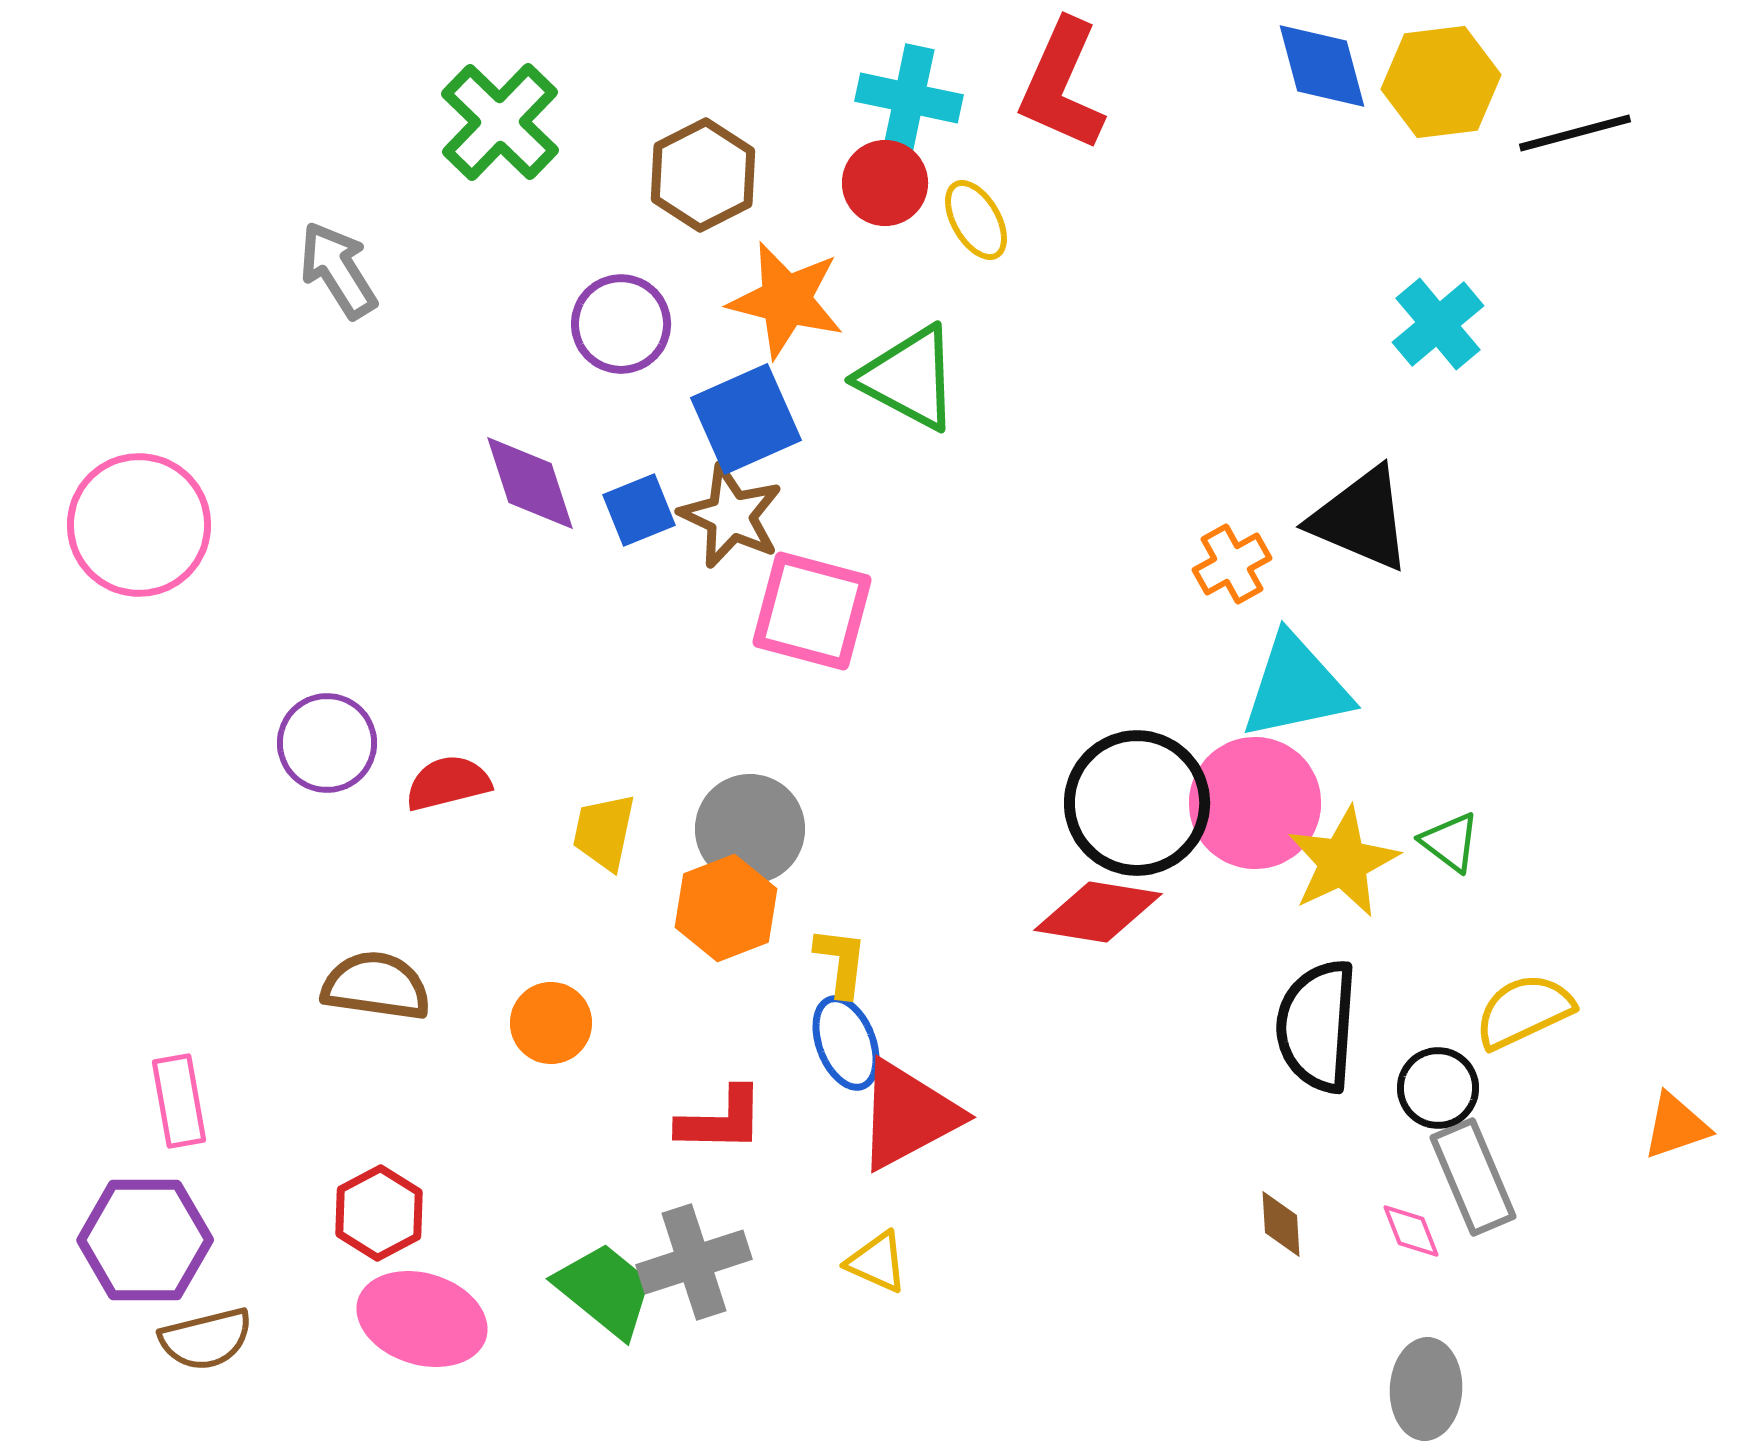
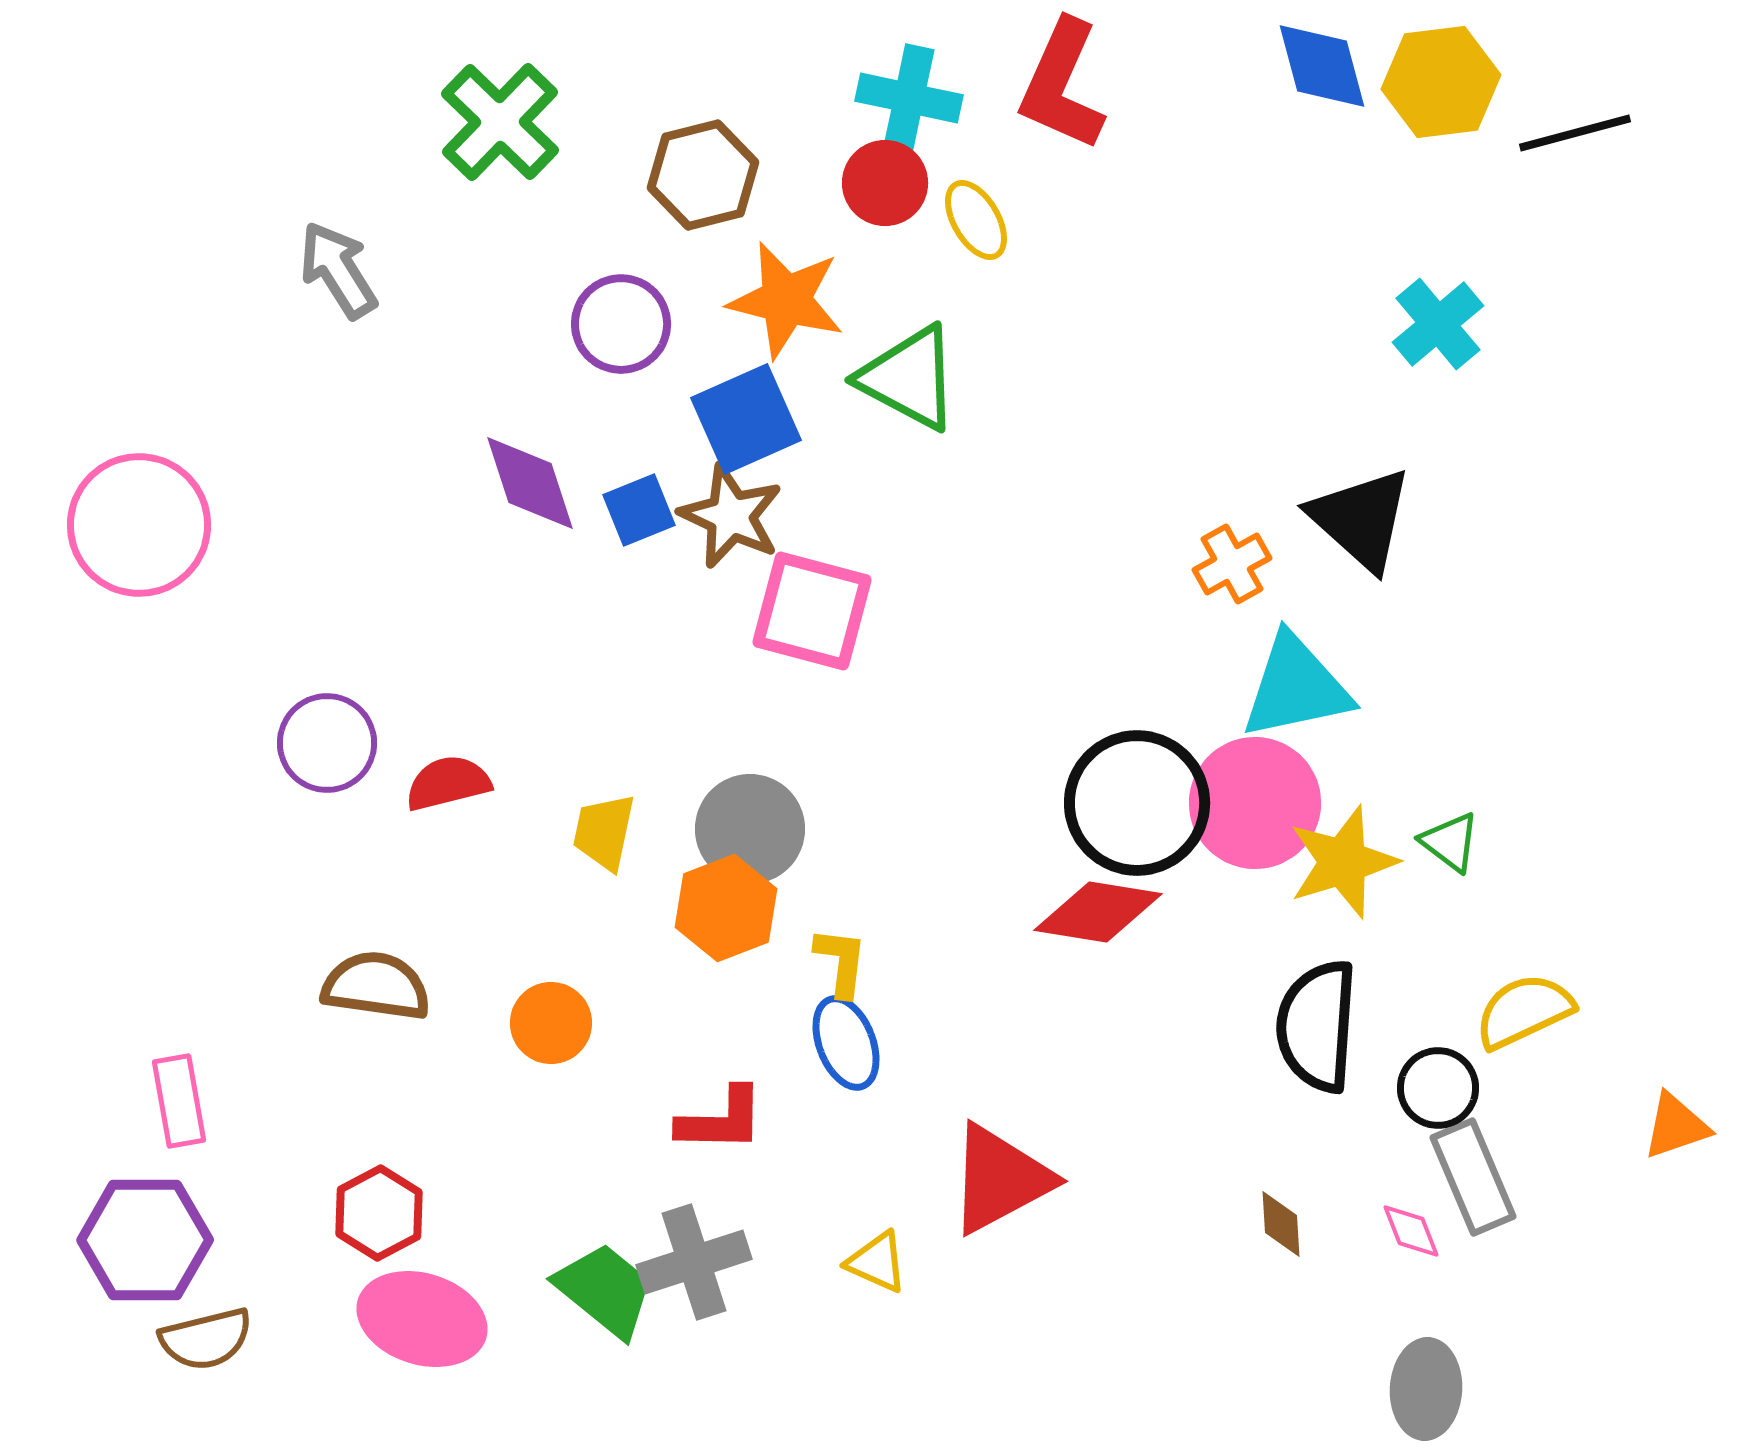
brown hexagon at (703, 175): rotated 13 degrees clockwise
black triangle at (1361, 519): rotated 19 degrees clockwise
yellow star at (1343, 862): rotated 8 degrees clockwise
red triangle at (908, 1115): moved 92 px right, 64 px down
